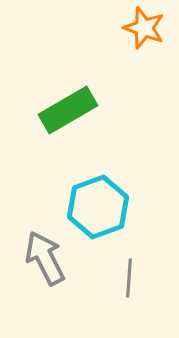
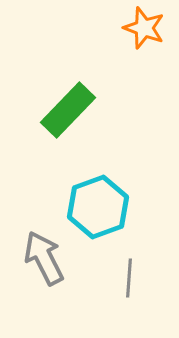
green rectangle: rotated 16 degrees counterclockwise
gray arrow: moved 1 px left
